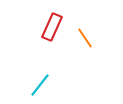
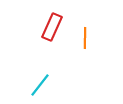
orange line: rotated 35 degrees clockwise
